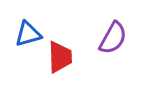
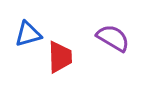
purple semicircle: rotated 88 degrees counterclockwise
